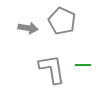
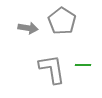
gray pentagon: rotated 8 degrees clockwise
